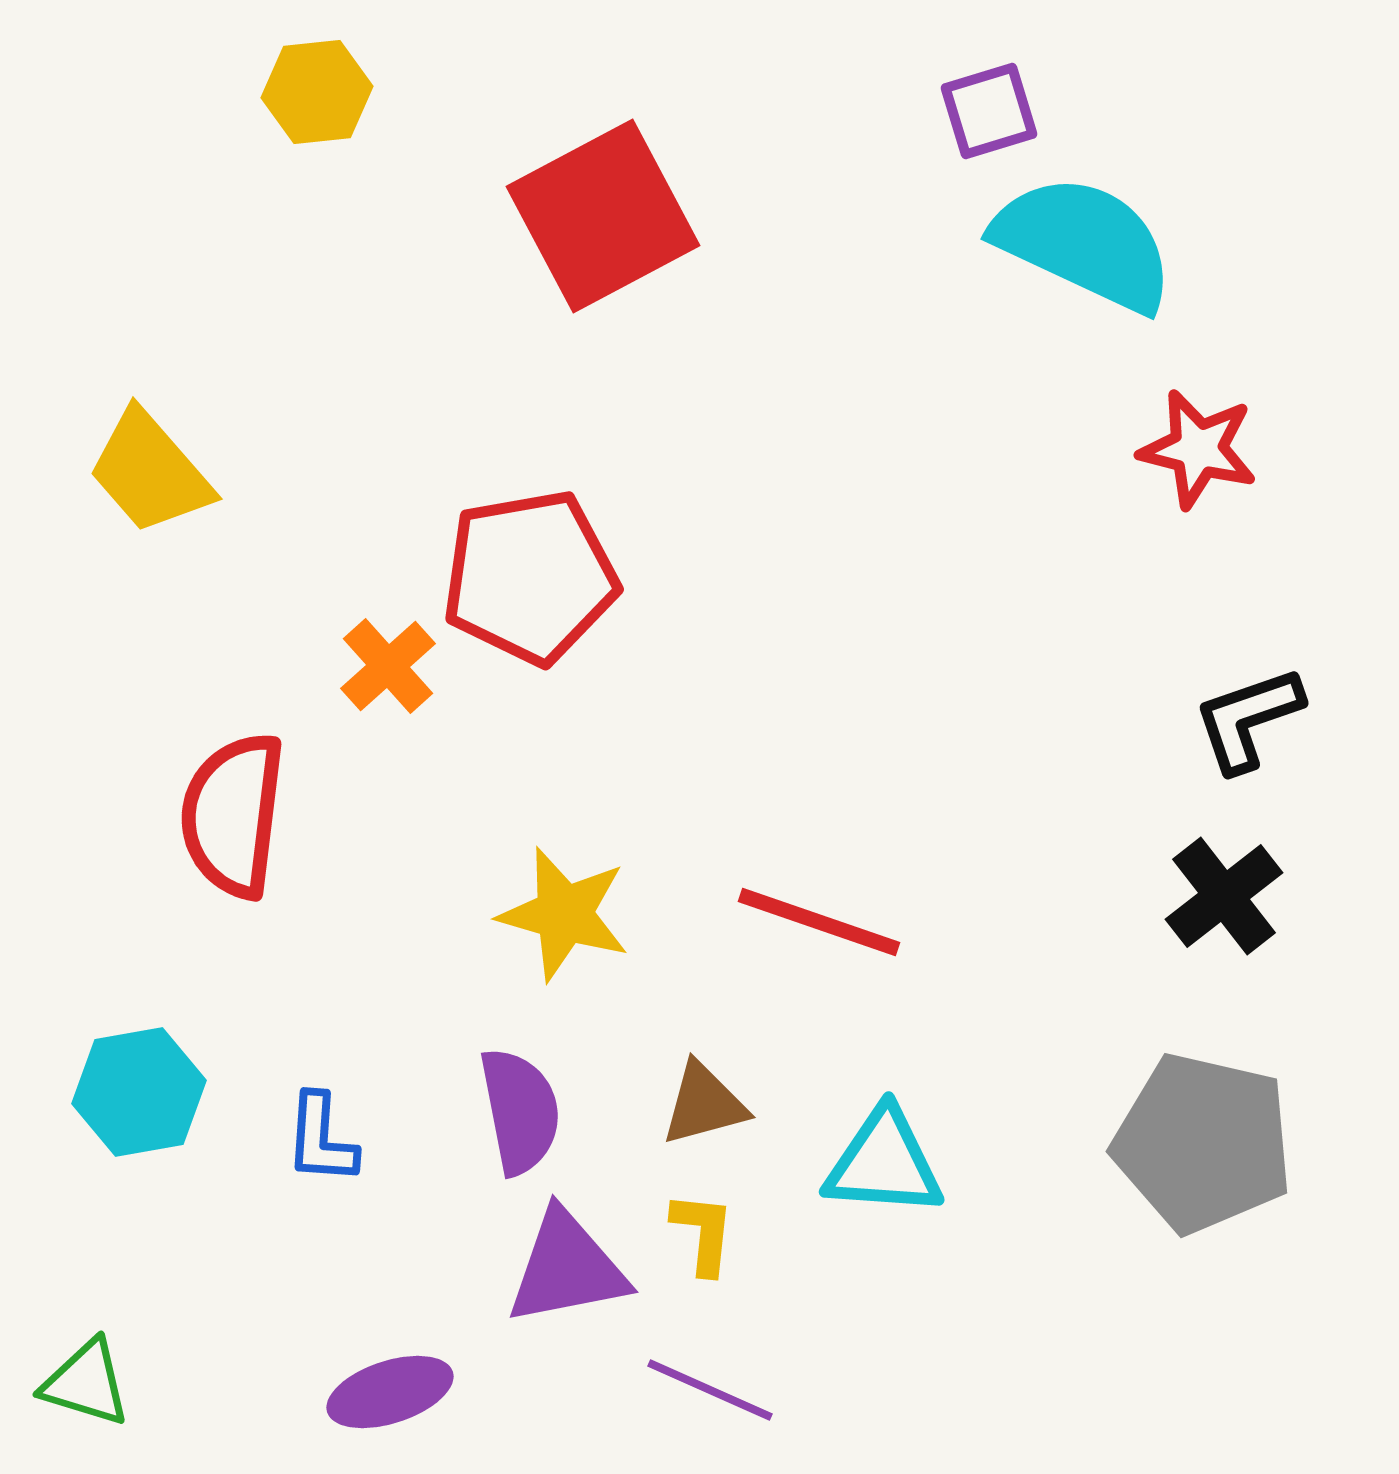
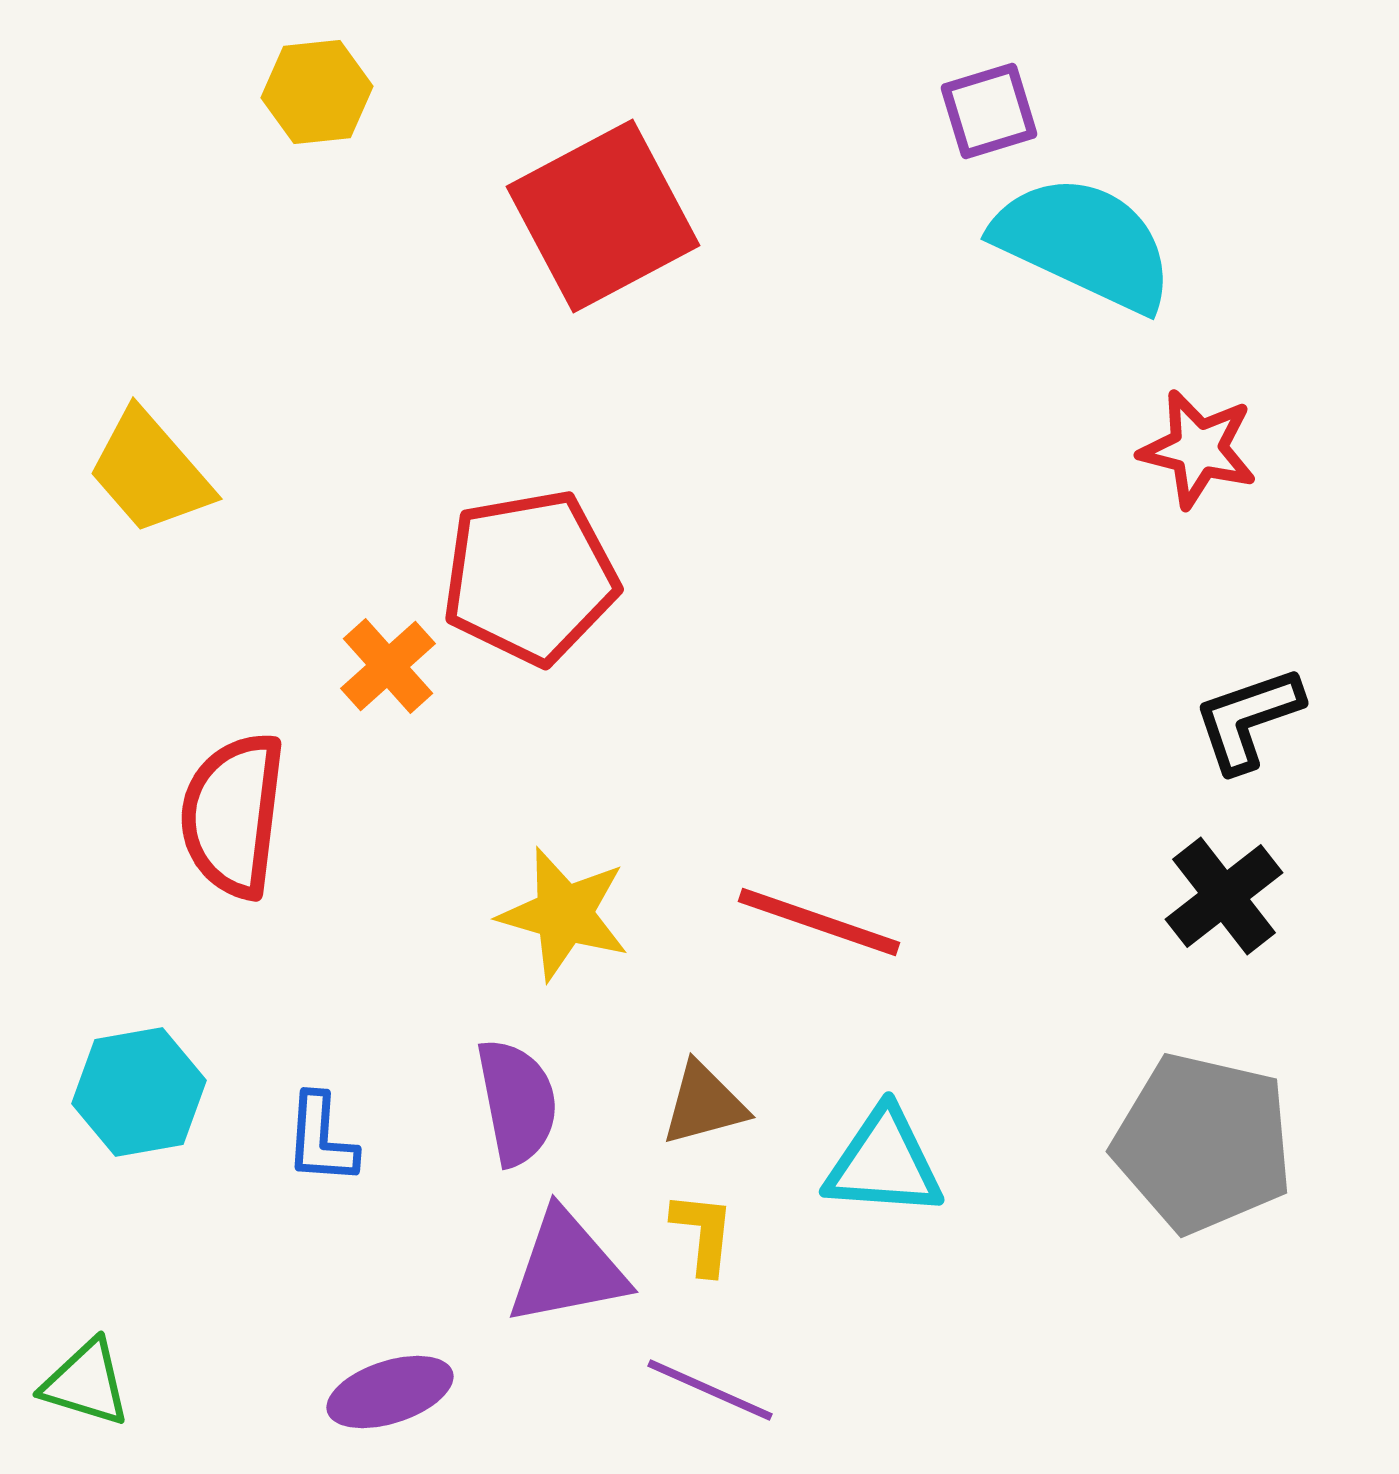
purple semicircle: moved 3 px left, 9 px up
